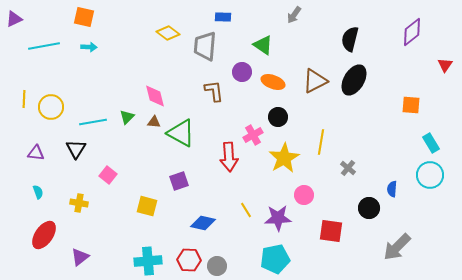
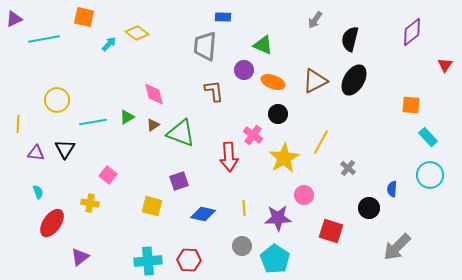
gray arrow at (294, 15): moved 21 px right, 5 px down
yellow diamond at (168, 33): moved 31 px left
green triangle at (263, 45): rotated 10 degrees counterclockwise
cyan line at (44, 46): moved 7 px up
cyan arrow at (89, 47): moved 20 px right, 3 px up; rotated 49 degrees counterclockwise
purple circle at (242, 72): moved 2 px right, 2 px up
pink diamond at (155, 96): moved 1 px left, 2 px up
yellow line at (24, 99): moved 6 px left, 25 px down
yellow circle at (51, 107): moved 6 px right, 7 px up
green triangle at (127, 117): rotated 14 degrees clockwise
black circle at (278, 117): moved 3 px up
brown triangle at (154, 122): moved 1 px left, 3 px down; rotated 40 degrees counterclockwise
green triangle at (181, 133): rotated 8 degrees counterclockwise
pink cross at (253, 135): rotated 24 degrees counterclockwise
yellow line at (321, 142): rotated 20 degrees clockwise
cyan rectangle at (431, 143): moved 3 px left, 6 px up; rotated 12 degrees counterclockwise
black triangle at (76, 149): moved 11 px left
yellow cross at (79, 203): moved 11 px right
yellow square at (147, 206): moved 5 px right
yellow line at (246, 210): moved 2 px left, 2 px up; rotated 28 degrees clockwise
blue diamond at (203, 223): moved 9 px up
red square at (331, 231): rotated 10 degrees clockwise
red ellipse at (44, 235): moved 8 px right, 12 px up
cyan pentagon at (275, 259): rotated 28 degrees counterclockwise
gray circle at (217, 266): moved 25 px right, 20 px up
